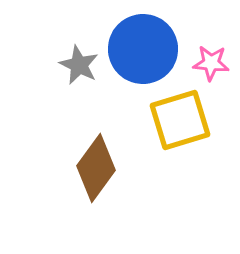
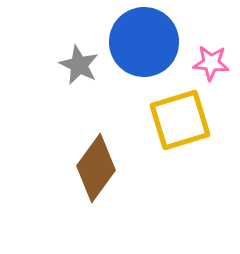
blue circle: moved 1 px right, 7 px up
